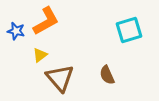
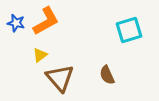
blue star: moved 8 px up
